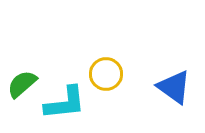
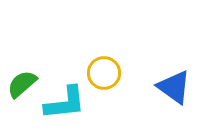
yellow circle: moved 2 px left, 1 px up
